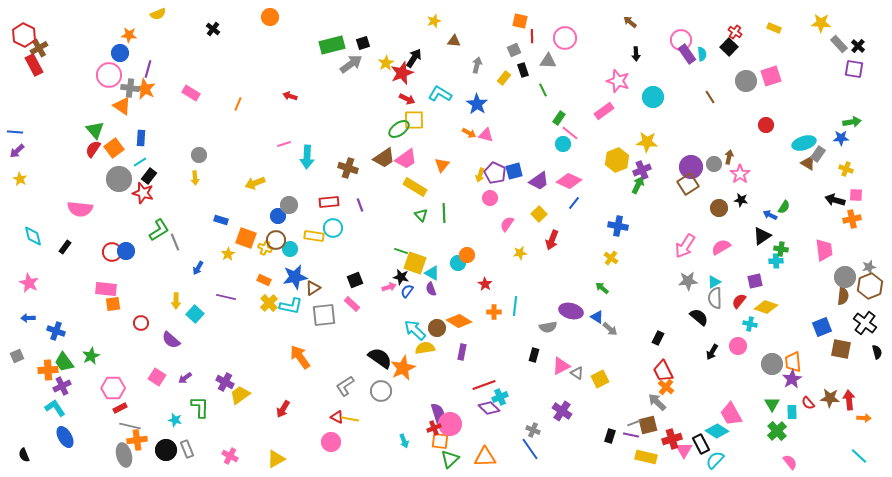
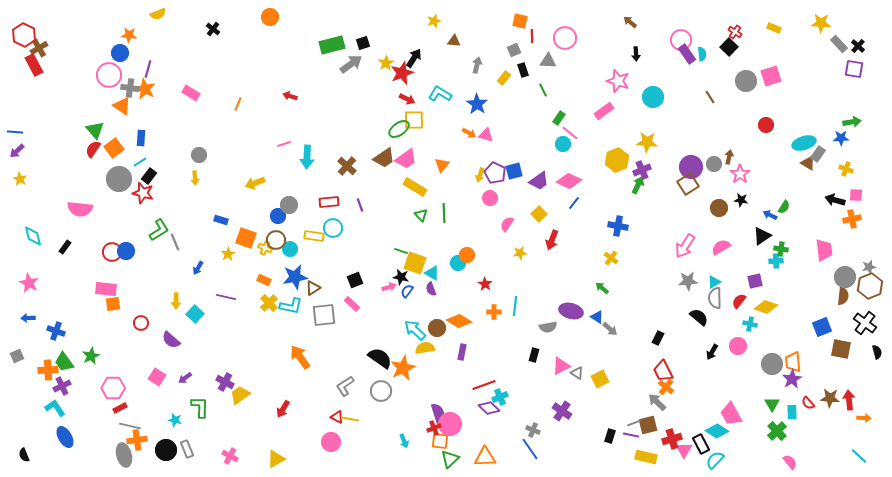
brown cross at (348, 168): moved 1 px left, 2 px up; rotated 24 degrees clockwise
